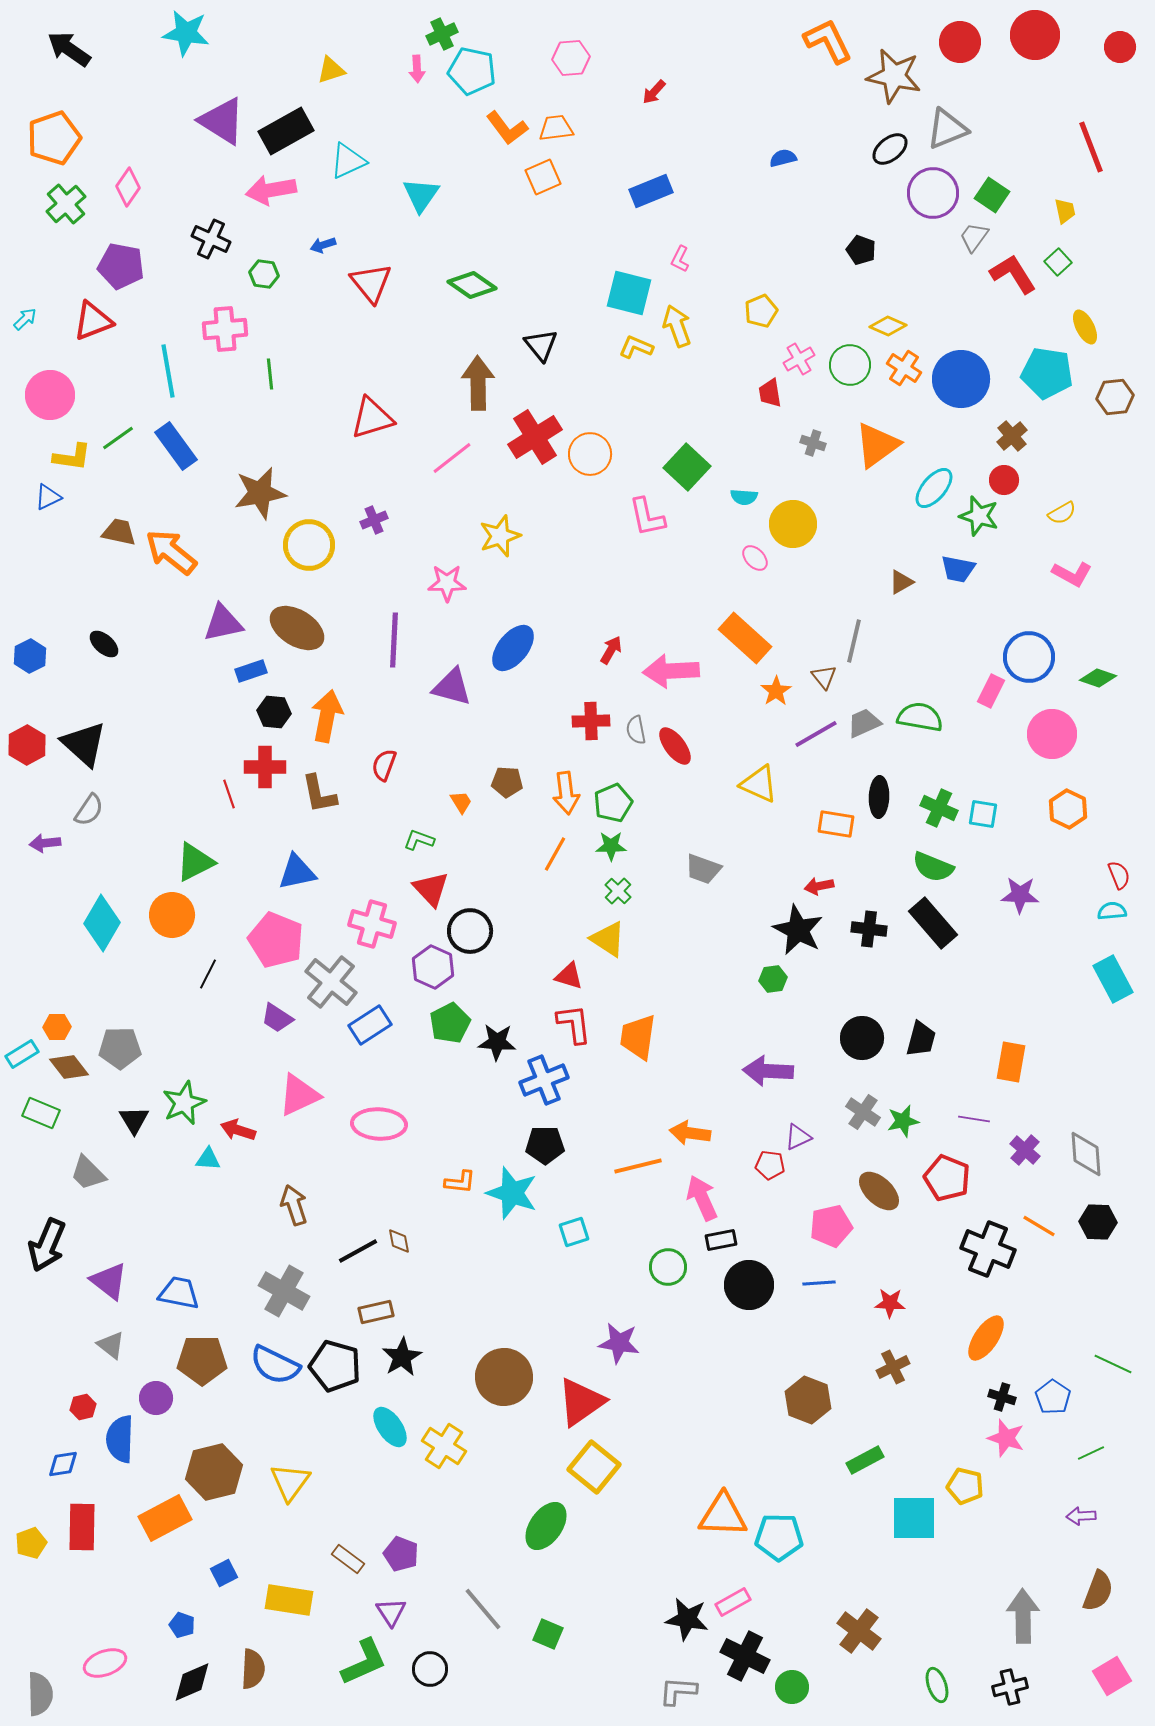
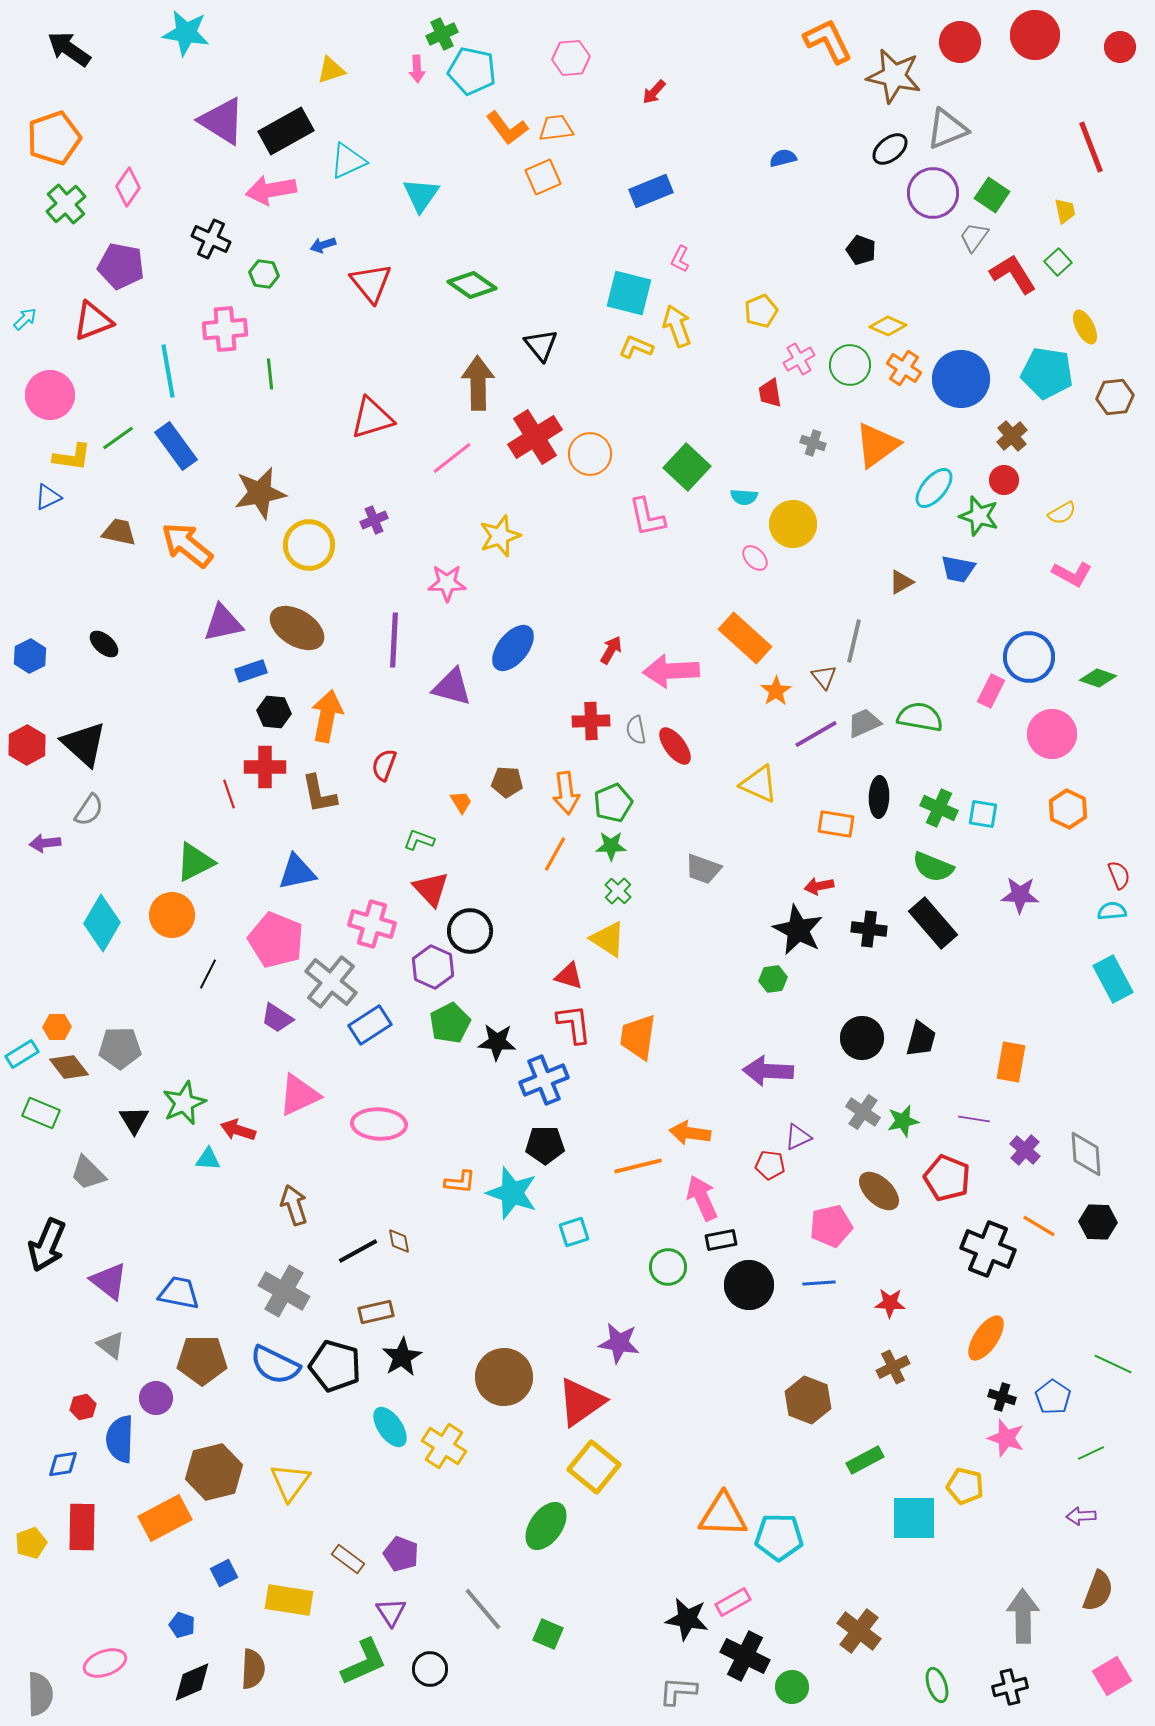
orange arrow at (171, 552): moved 16 px right, 7 px up
